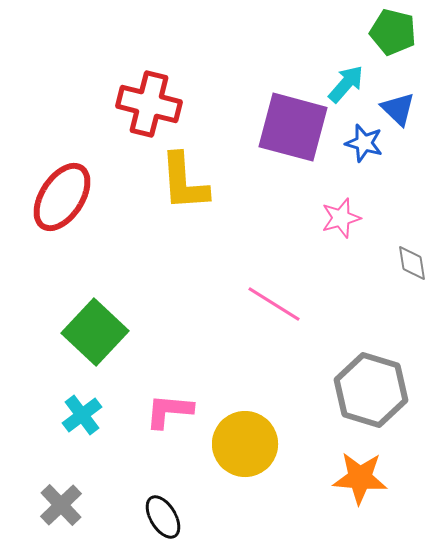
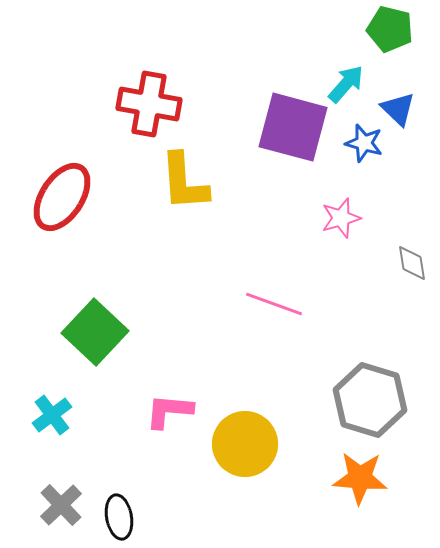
green pentagon: moved 3 px left, 3 px up
red cross: rotated 4 degrees counterclockwise
pink line: rotated 12 degrees counterclockwise
gray hexagon: moved 1 px left, 10 px down
cyan cross: moved 30 px left
black ellipse: moved 44 px left; rotated 21 degrees clockwise
